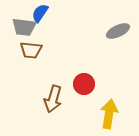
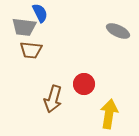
blue semicircle: rotated 120 degrees clockwise
gray ellipse: rotated 50 degrees clockwise
